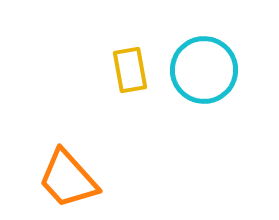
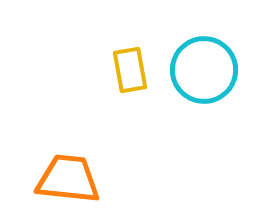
orange trapezoid: rotated 138 degrees clockwise
